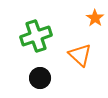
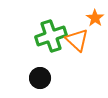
green cross: moved 15 px right
orange triangle: moved 3 px left, 15 px up
